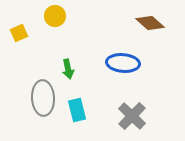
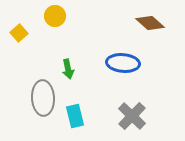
yellow square: rotated 18 degrees counterclockwise
cyan rectangle: moved 2 px left, 6 px down
